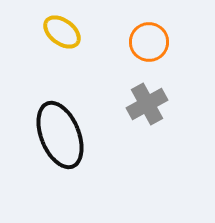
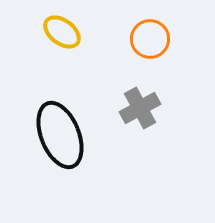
orange circle: moved 1 px right, 3 px up
gray cross: moved 7 px left, 4 px down
